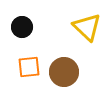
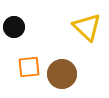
black circle: moved 8 px left
brown circle: moved 2 px left, 2 px down
